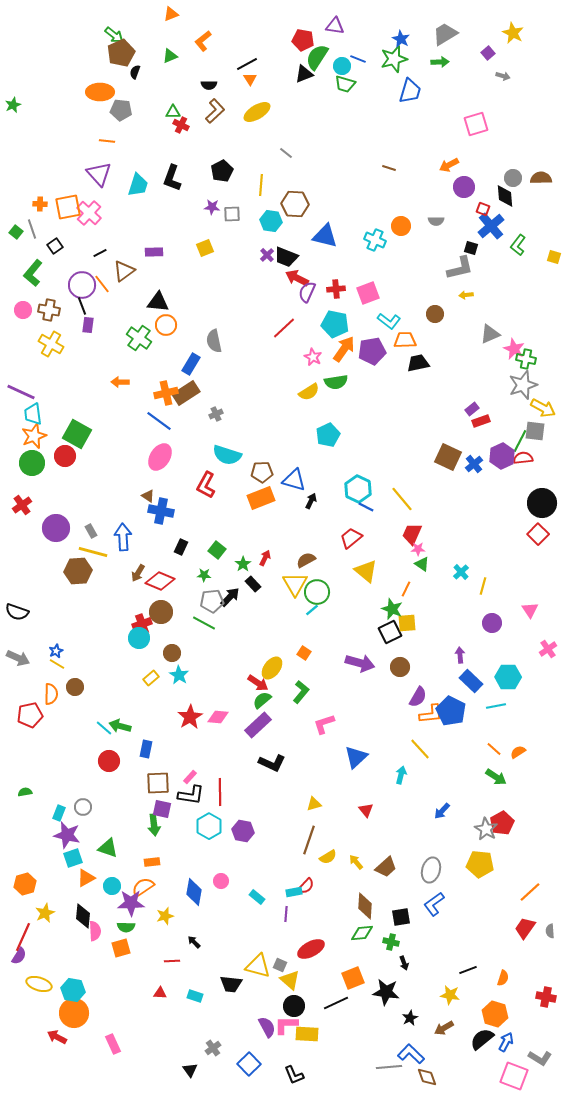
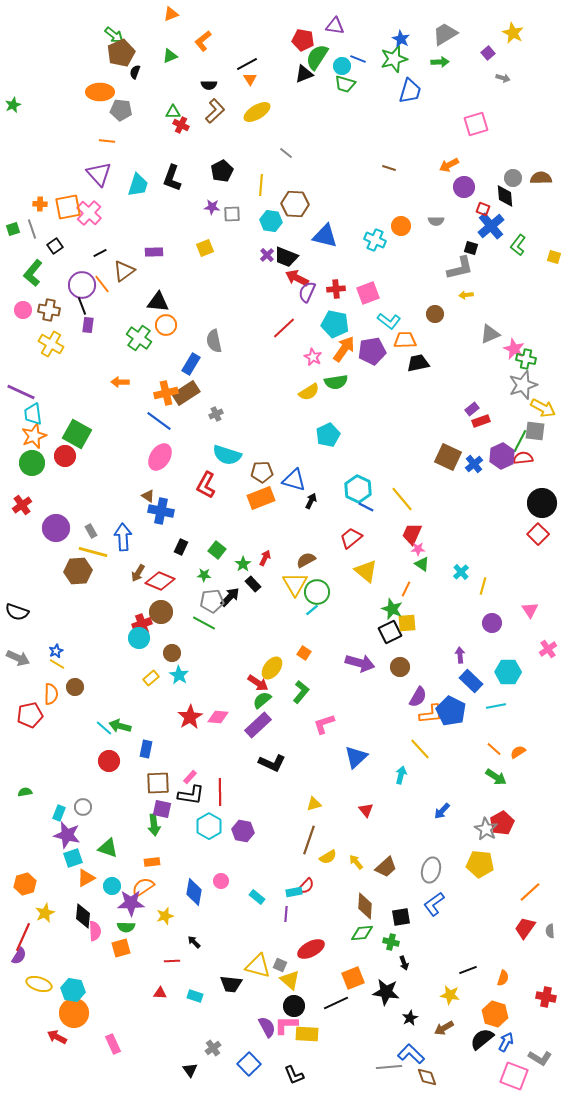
gray arrow at (503, 76): moved 2 px down
green square at (16, 232): moved 3 px left, 3 px up; rotated 32 degrees clockwise
cyan hexagon at (508, 677): moved 5 px up
